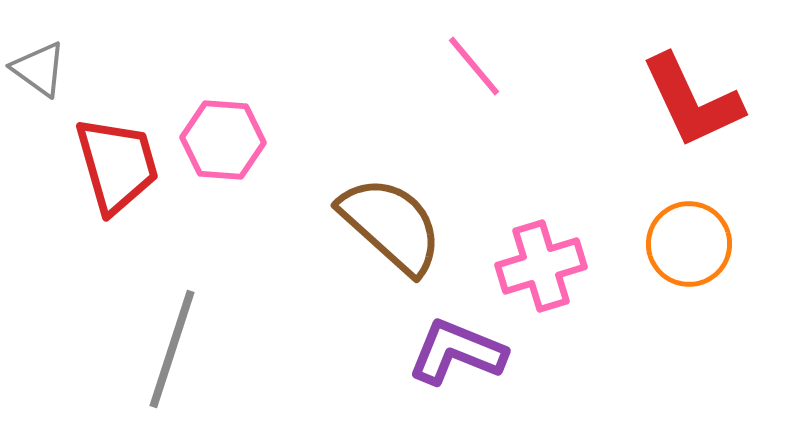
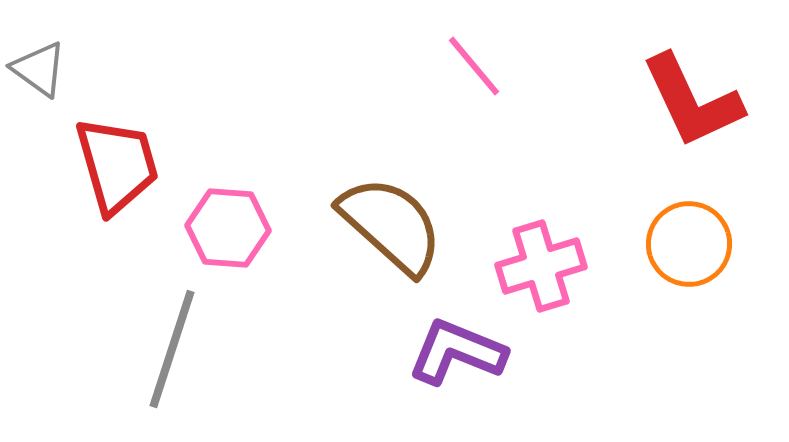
pink hexagon: moved 5 px right, 88 px down
